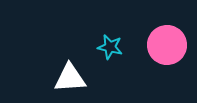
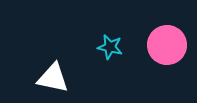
white triangle: moved 17 px left; rotated 16 degrees clockwise
